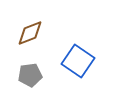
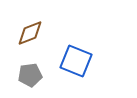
blue square: moved 2 px left; rotated 12 degrees counterclockwise
